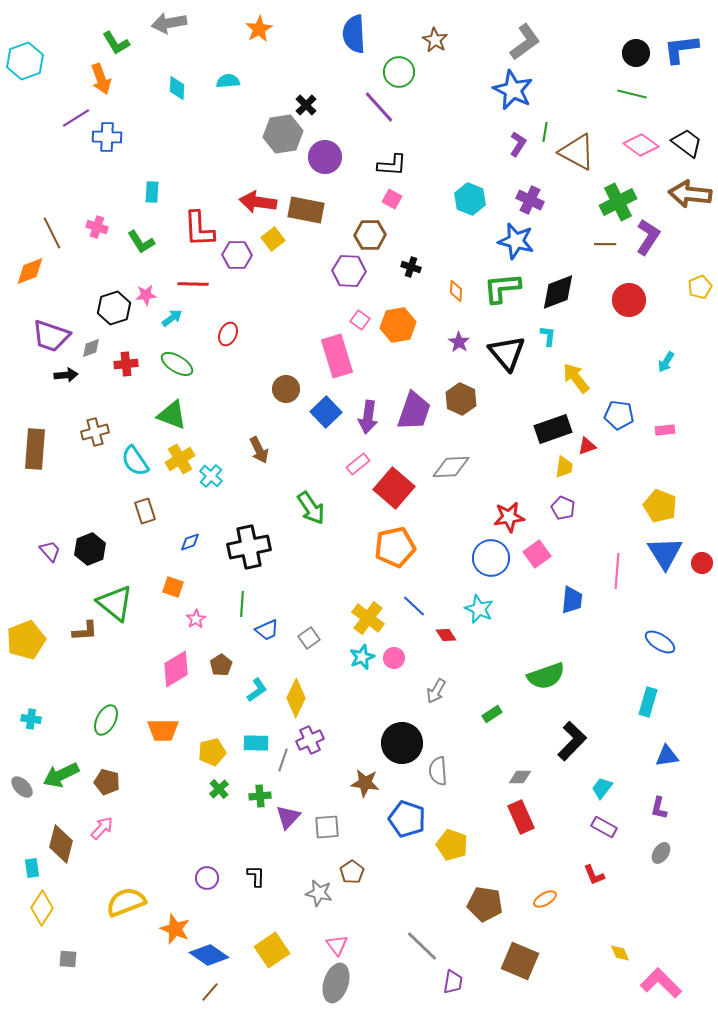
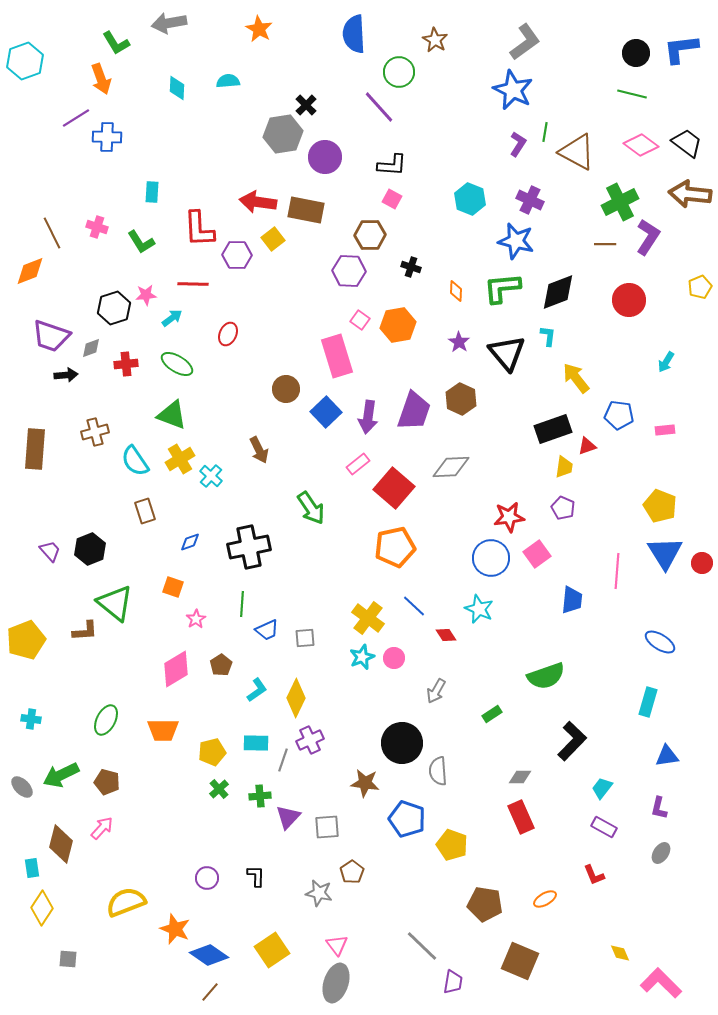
orange star at (259, 29): rotated 12 degrees counterclockwise
green cross at (618, 202): moved 2 px right
gray square at (309, 638): moved 4 px left; rotated 30 degrees clockwise
